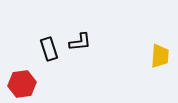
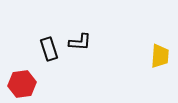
black L-shape: rotated 10 degrees clockwise
